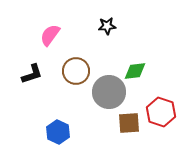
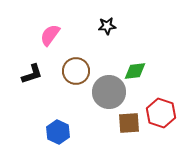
red hexagon: moved 1 px down
